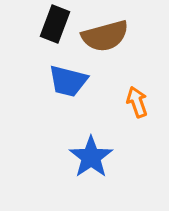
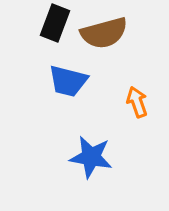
black rectangle: moved 1 px up
brown semicircle: moved 1 px left, 3 px up
blue star: rotated 27 degrees counterclockwise
